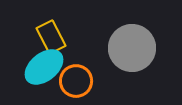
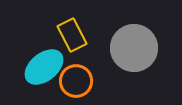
yellow rectangle: moved 21 px right, 2 px up
gray circle: moved 2 px right
